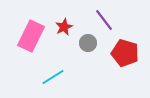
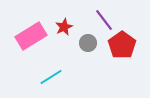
pink rectangle: rotated 32 degrees clockwise
red pentagon: moved 3 px left, 8 px up; rotated 20 degrees clockwise
cyan line: moved 2 px left
